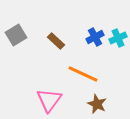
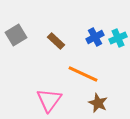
brown star: moved 1 px right, 1 px up
